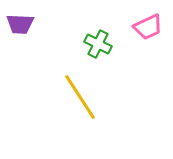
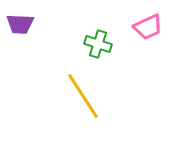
green cross: rotated 8 degrees counterclockwise
yellow line: moved 3 px right, 1 px up
